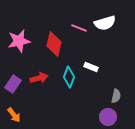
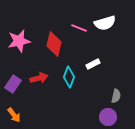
white rectangle: moved 2 px right, 3 px up; rotated 48 degrees counterclockwise
